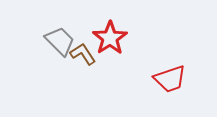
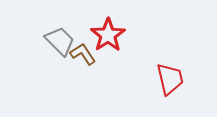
red star: moved 2 px left, 3 px up
red trapezoid: rotated 84 degrees counterclockwise
